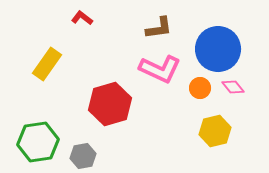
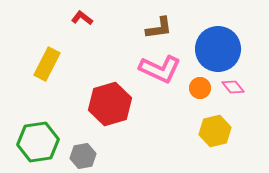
yellow rectangle: rotated 8 degrees counterclockwise
